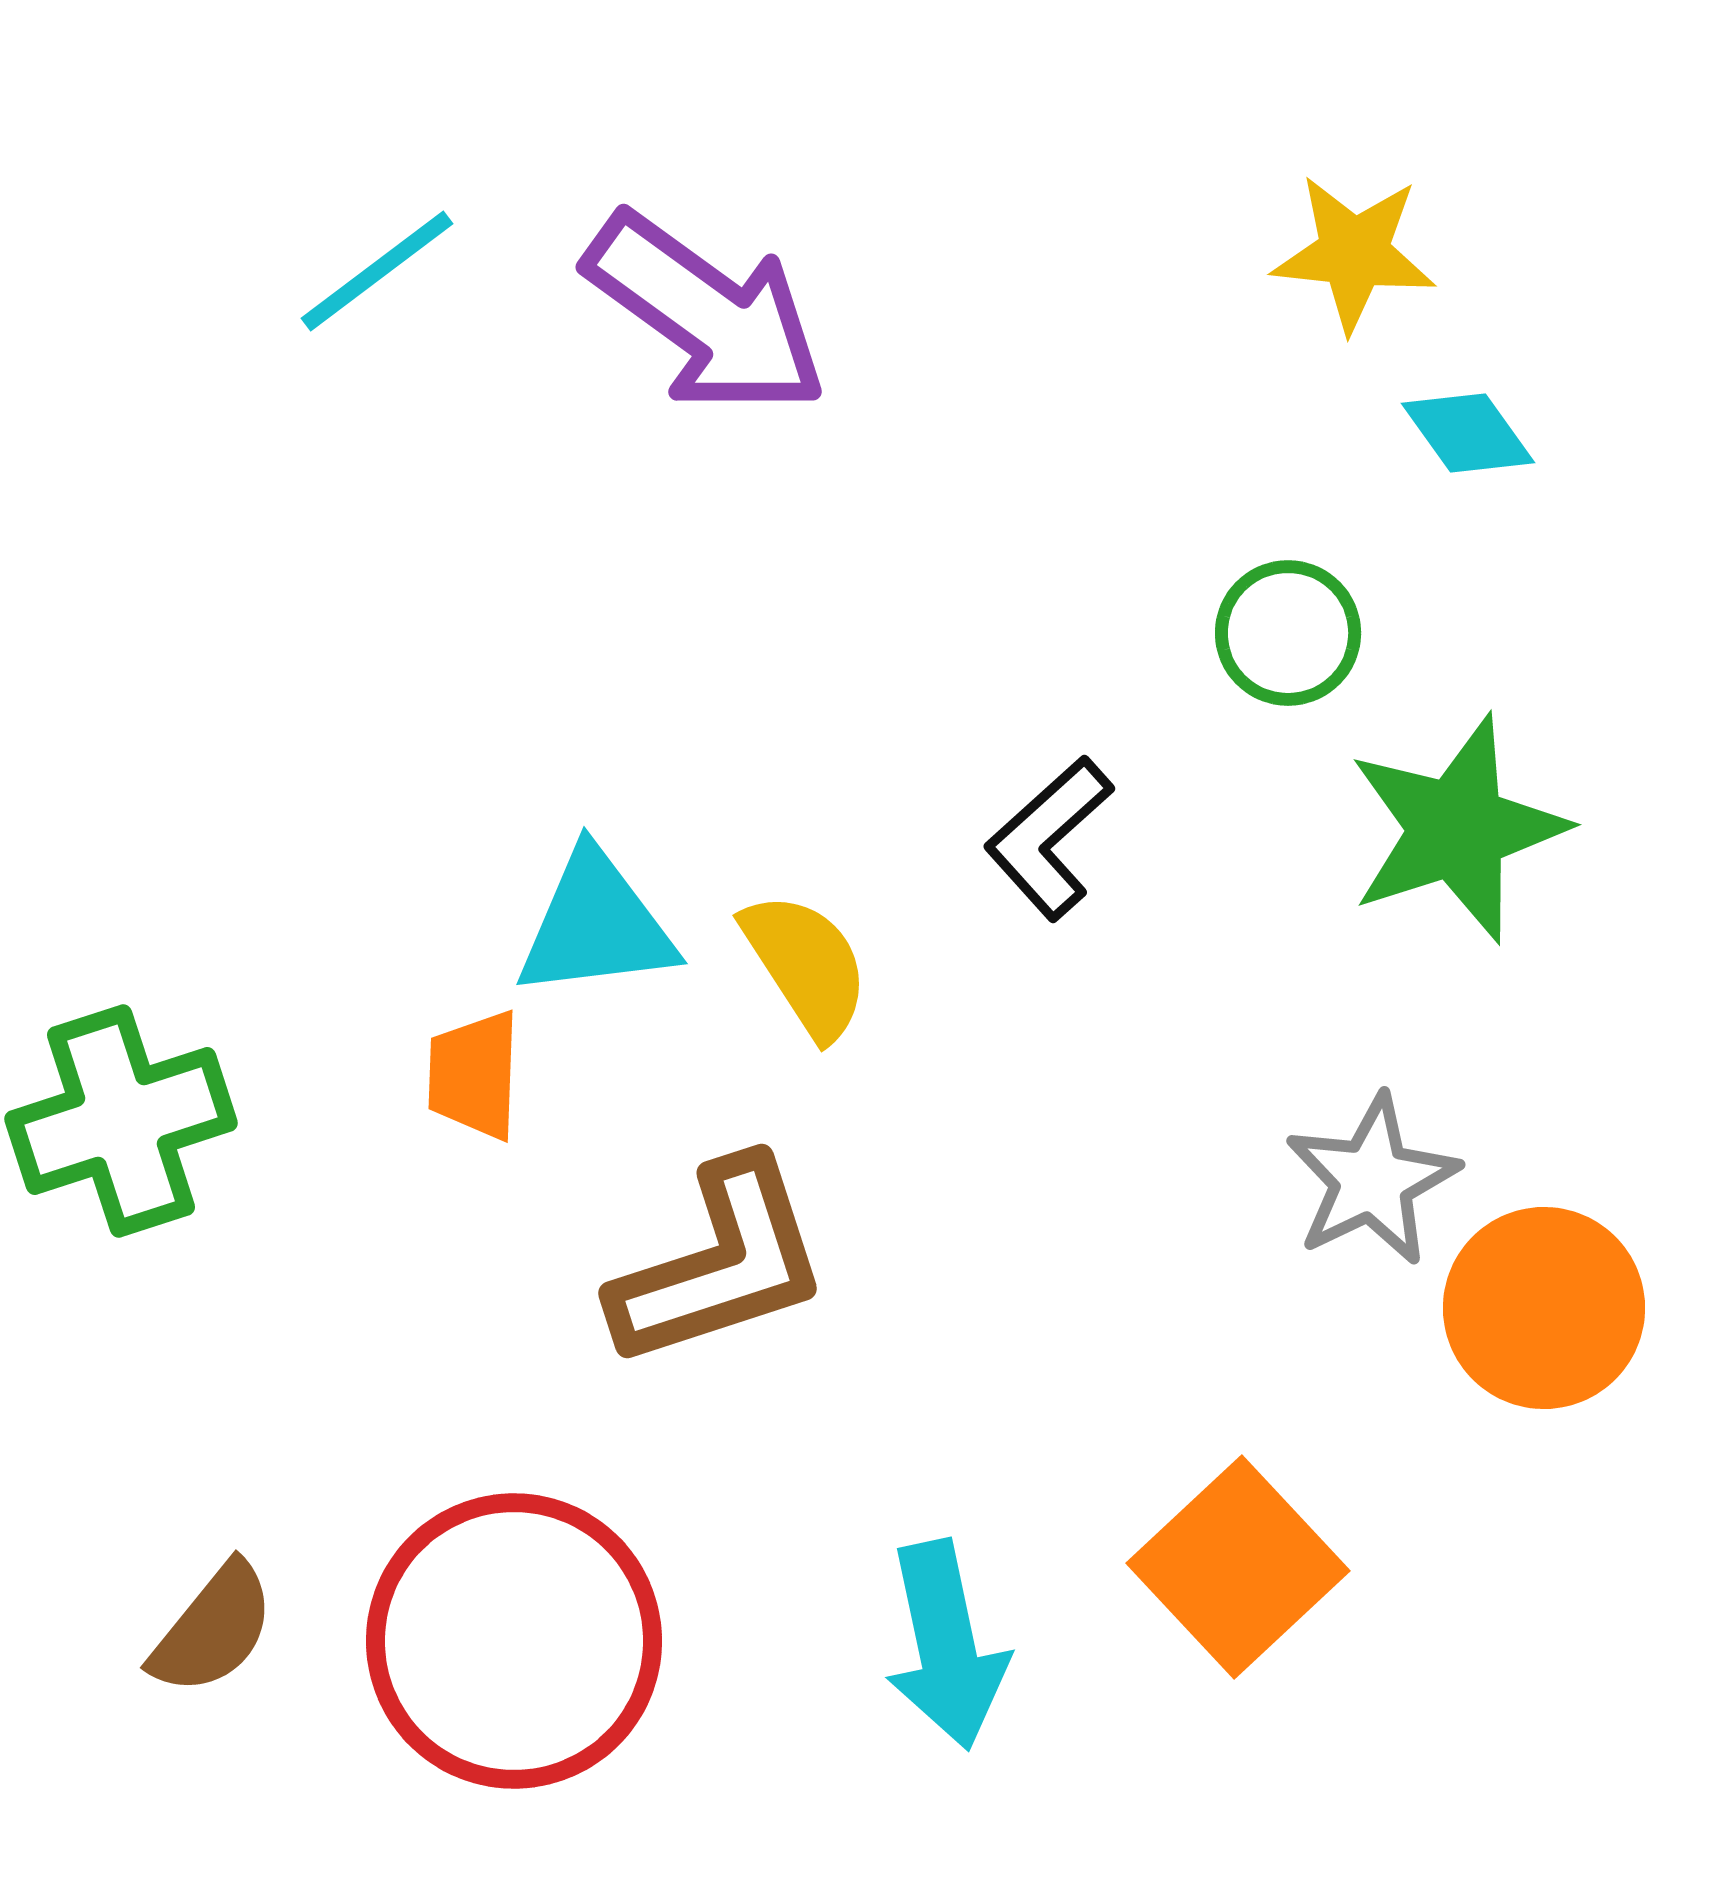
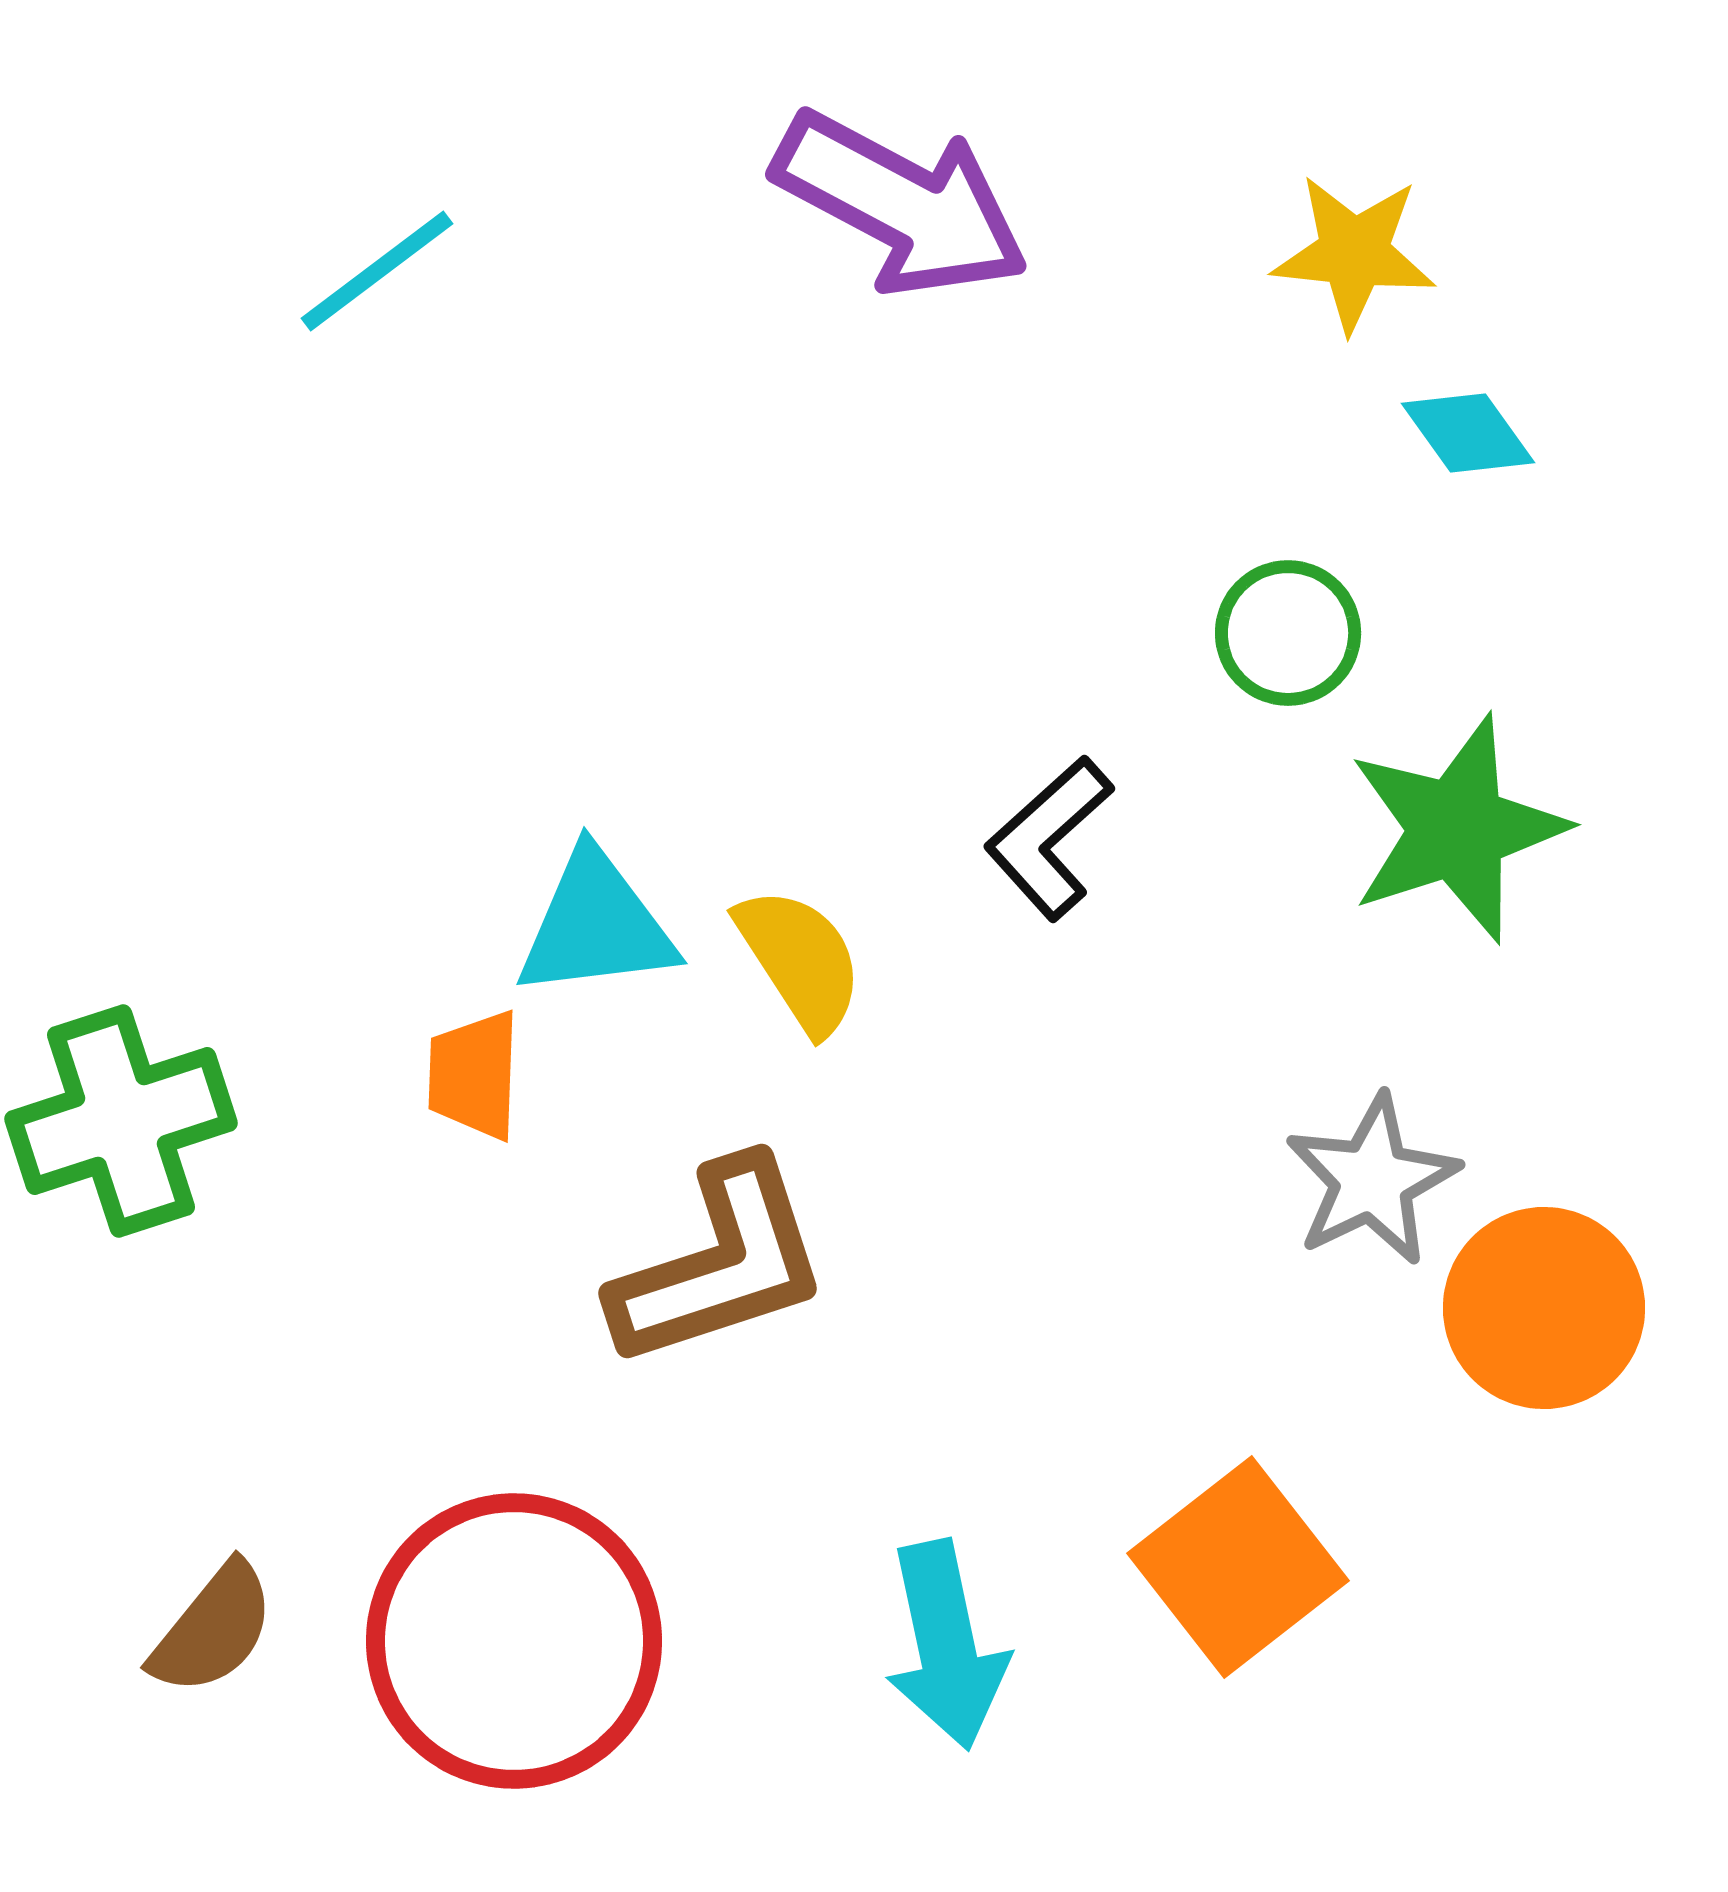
purple arrow: moved 195 px right, 110 px up; rotated 8 degrees counterclockwise
yellow semicircle: moved 6 px left, 5 px up
orange square: rotated 5 degrees clockwise
